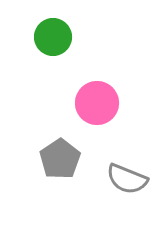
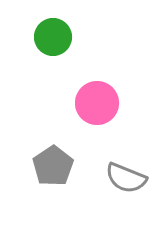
gray pentagon: moved 7 px left, 7 px down
gray semicircle: moved 1 px left, 1 px up
